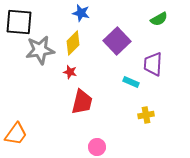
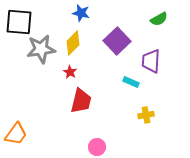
gray star: moved 1 px right, 1 px up
purple trapezoid: moved 2 px left, 3 px up
red star: rotated 16 degrees clockwise
red trapezoid: moved 1 px left, 1 px up
